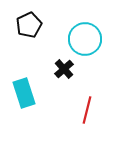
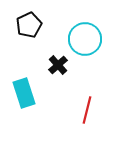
black cross: moved 6 px left, 4 px up
